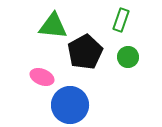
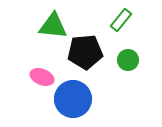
green rectangle: rotated 20 degrees clockwise
black pentagon: rotated 24 degrees clockwise
green circle: moved 3 px down
blue circle: moved 3 px right, 6 px up
